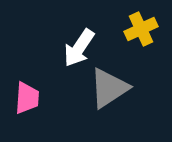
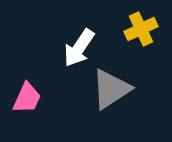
gray triangle: moved 2 px right, 1 px down
pink trapezoid: rotated 20 degrees clockwise
